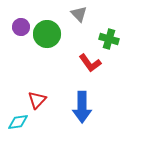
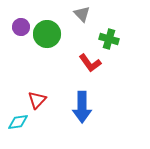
gray triangle: moved 3 px right
